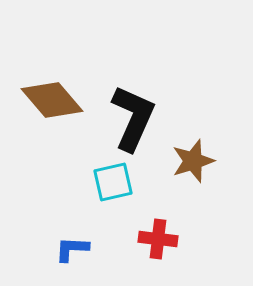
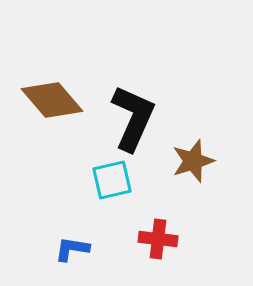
cyan square: moved 1 px left, 2 px up
blue L-shape: rotated 6 degrees clockwise
